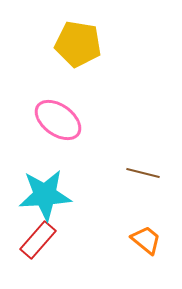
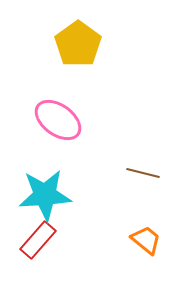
yellow pentagon: rotated 27 degrees clockwise
